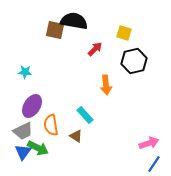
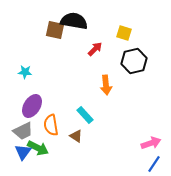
pink arrow: moved 2 px right
